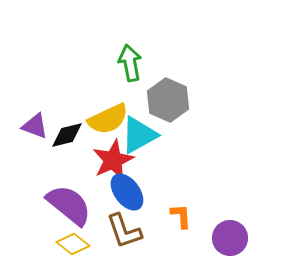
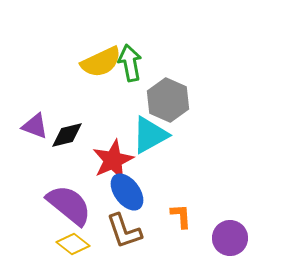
yellow semicircle: moved 7 px left, 57 px up
cyan triangle: moved 11 px right
